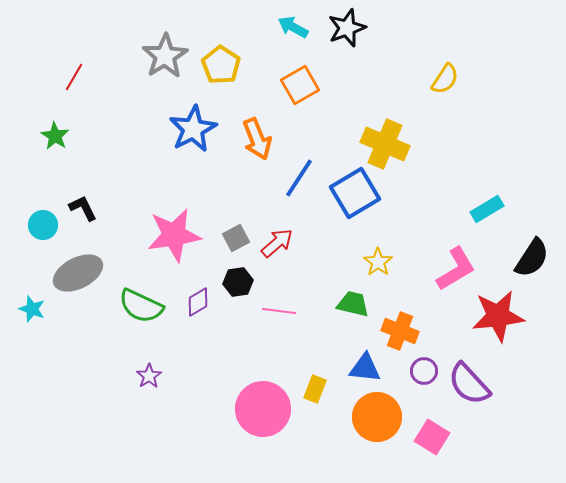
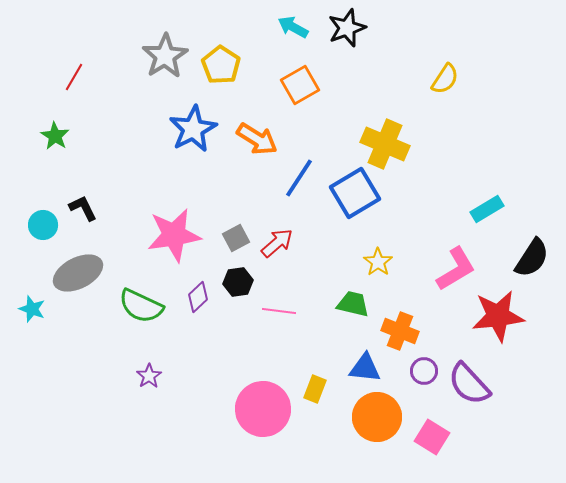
orange arrow: rotated 36 degrees counterclockwise
purple diamond: moved 5 px up; rotated 12 degrees counterclockwise
